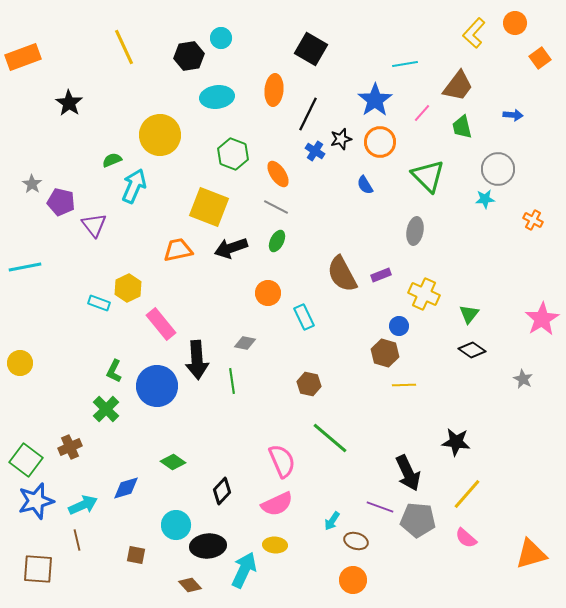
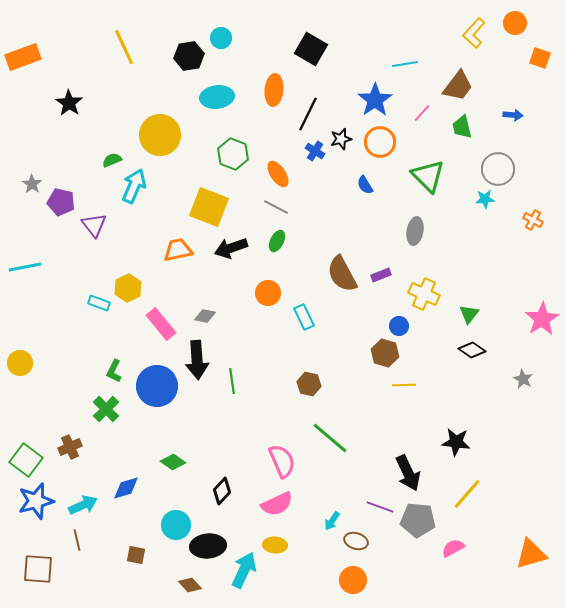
orange square at (540, 58): rotated 35 degrees counterclockwise
gray diamond at (245, 343): moved 40 px left, 27 px up
pink semicircle at (466, 538): moved 13 px left, 10 px down; rotated 110 degrees clockwise
